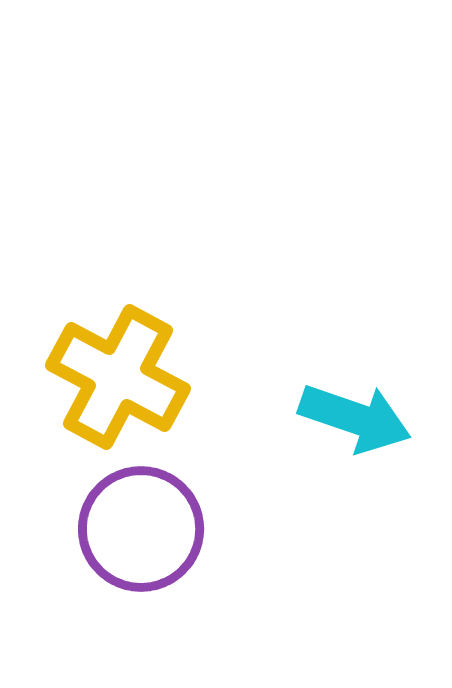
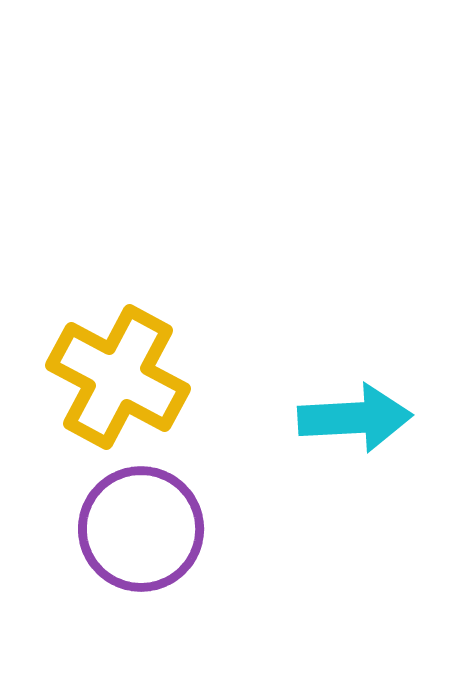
cyan arrow: rotated 22 degrees counterclockwise
